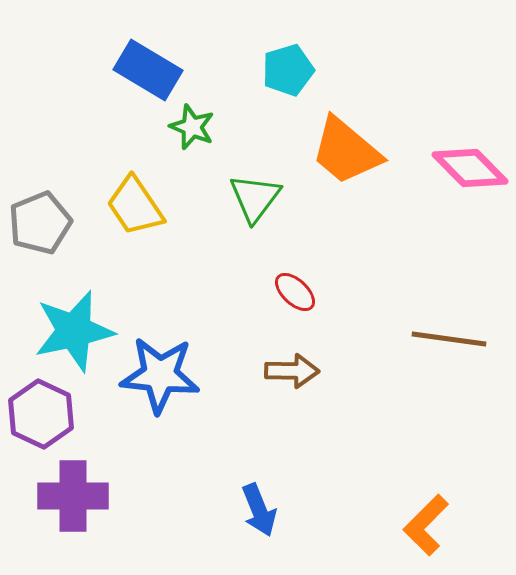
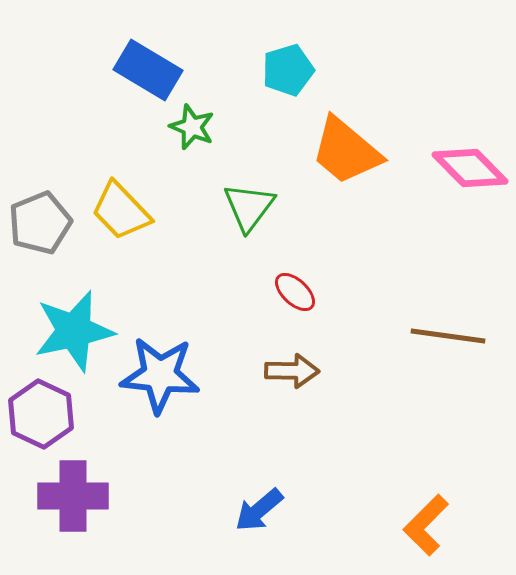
green triangle: moved 6 px left, 9 px down
yellow trapezoid: moved 14 px left, 5 px down; rotated 10 degrees counterclockwise
brown line: moved 1 px left, 3 px up
blue arrow: rotated 72 degrees clockwise
